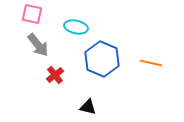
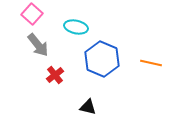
pink square: rotated 30 degrees clockwise
